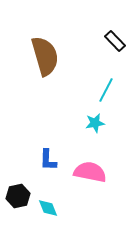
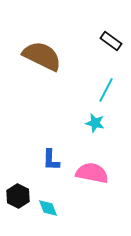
black rectangle: moved 4 px left; rotated 10 degrees counterclockwise
brown semicircle: moved 3 px left; rotated 48 degrees counterclockwise
cyan star: rotated 24 degrees clockwise
blue L-shape: moved 3 px right
pink semicircle: moved 2 px right, 1 px down
black hexagon: rotated 20 degrees counterclockwise
